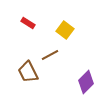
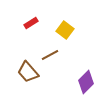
red rectangle: moved 3 px right; rotated 64 degrees counterclockwise
brown trapezoid: rotated 15 degrees counterclockwise
